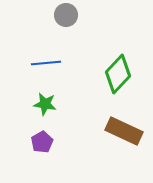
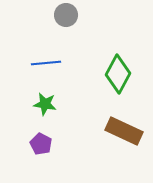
green diamond: rotated 15 degrees counterclockwise
purple pentagon: moved 1 px left, 2 px down; rotated 15 degrees counterclockwise
